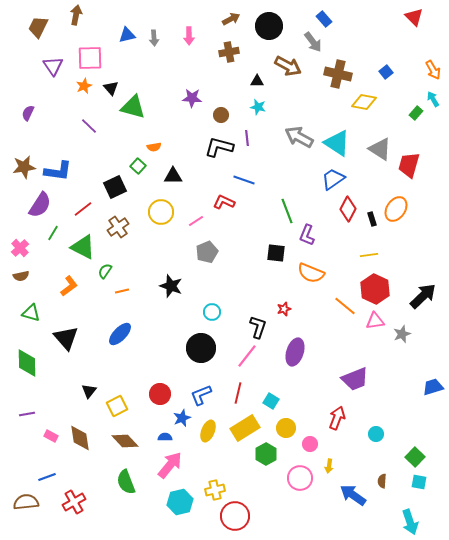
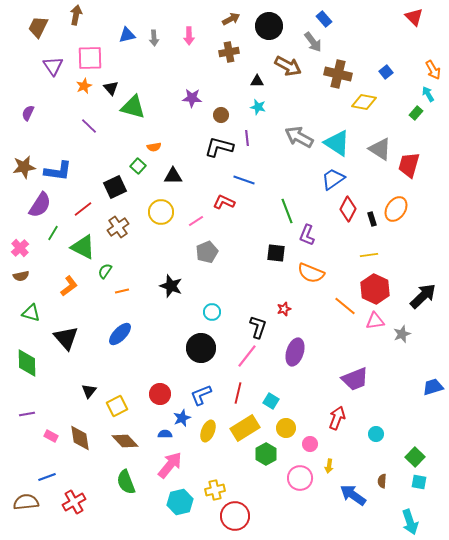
cyan arrow at (433, 99): moved 5 px left, 5 px up
blue semicircle at (165, 437): moved 3 px up
